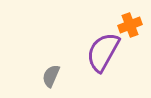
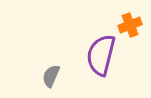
purple semicircle: moved 2 px left, 3 px down; rotated 15 degrees counterclockwise
